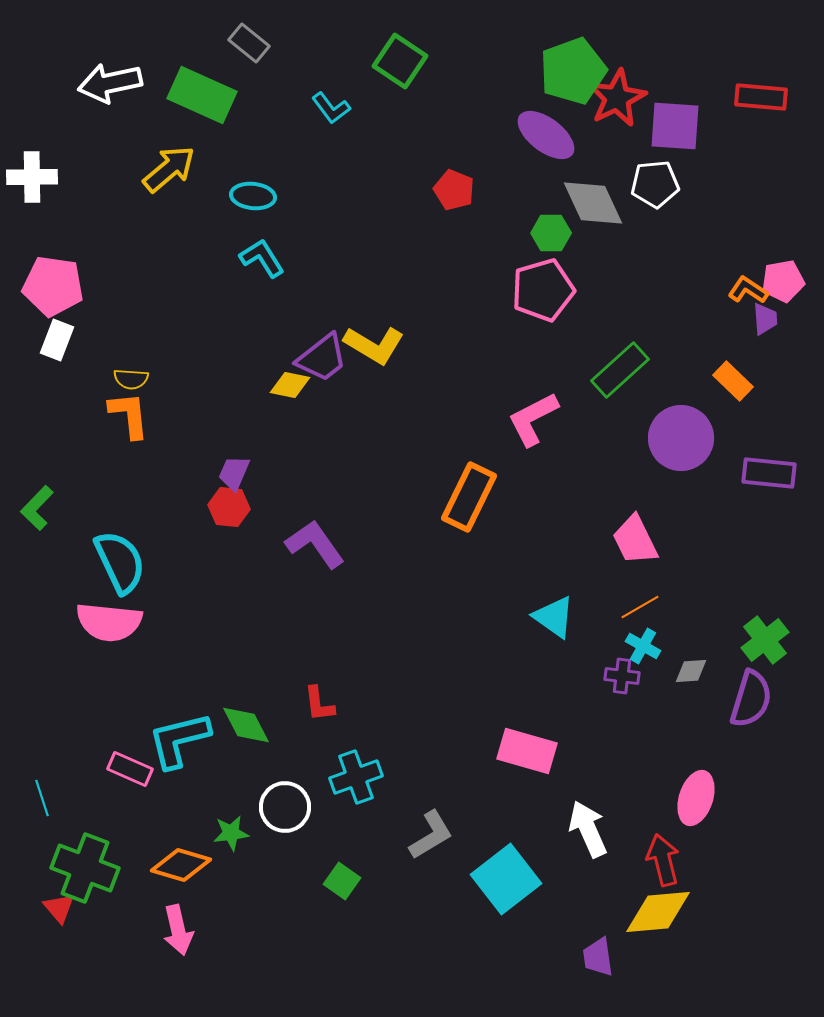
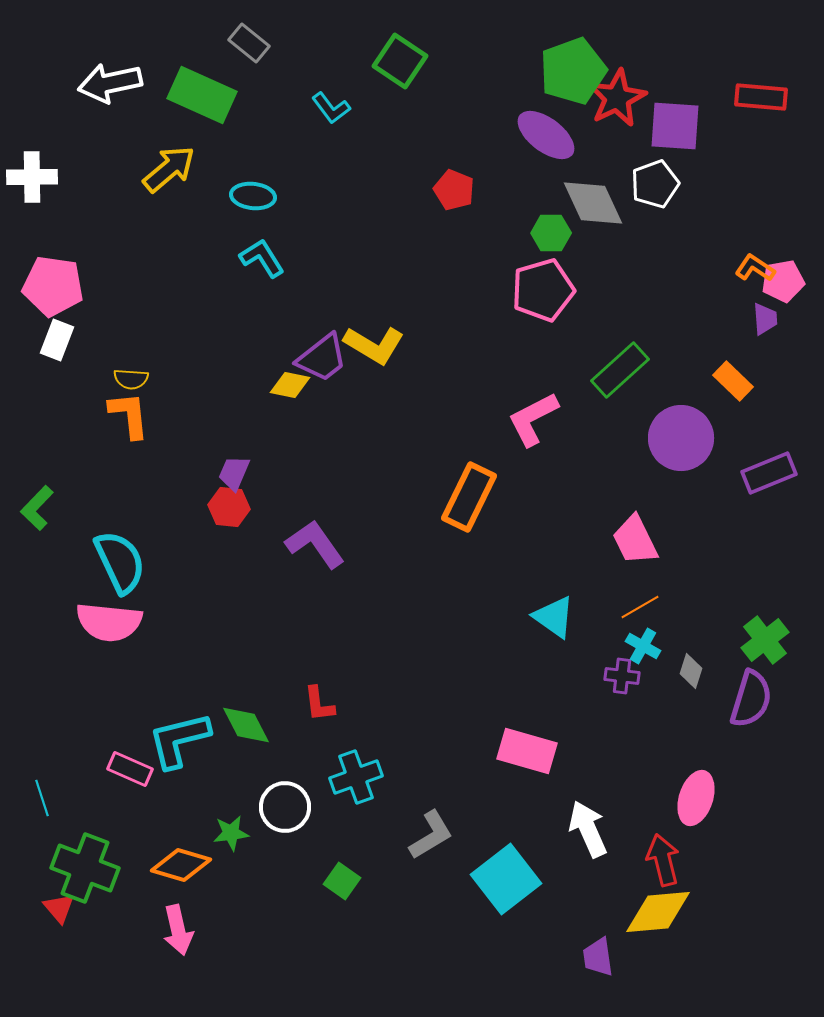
white pentagon at (655, 184): rotated 15 degrees counterclockwise
orange L-shape at (748, 290): moved 7 px right, 22 px up
purple rectangle at (769, 473): rotated 28 degrees counterclockwise
gray diamond at (691, 671): rotated 68 degrees counterclockwise
